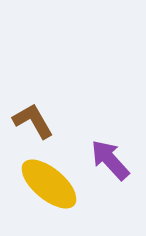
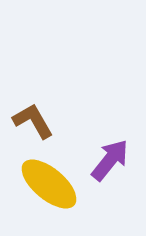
purple arrow: rotated 81 degrees clockwise
